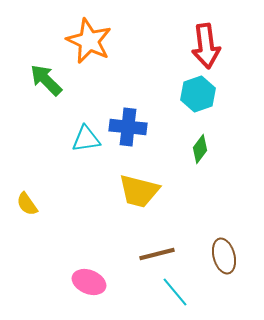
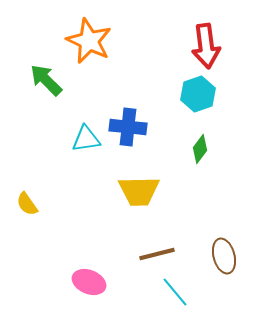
yellow trapezoid: rotated 15 degrees counterclockwise
